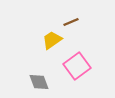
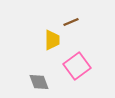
yellow trapezoid: rotated 125 degrees clockwise
